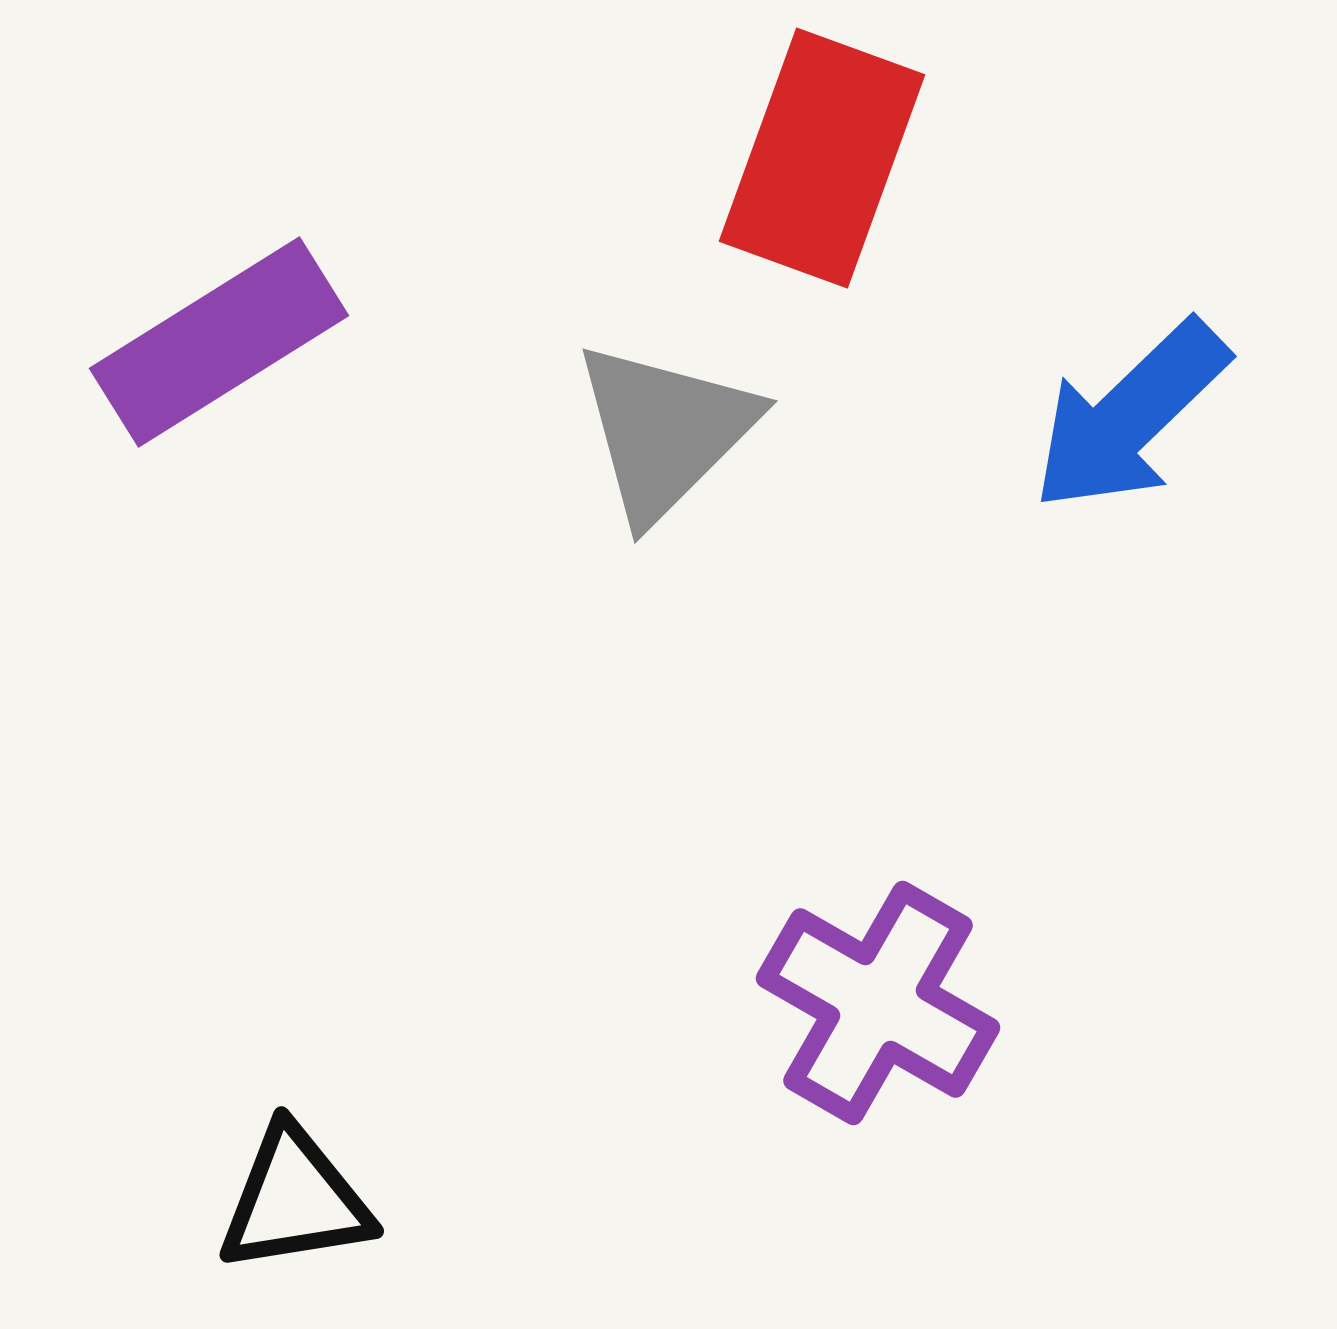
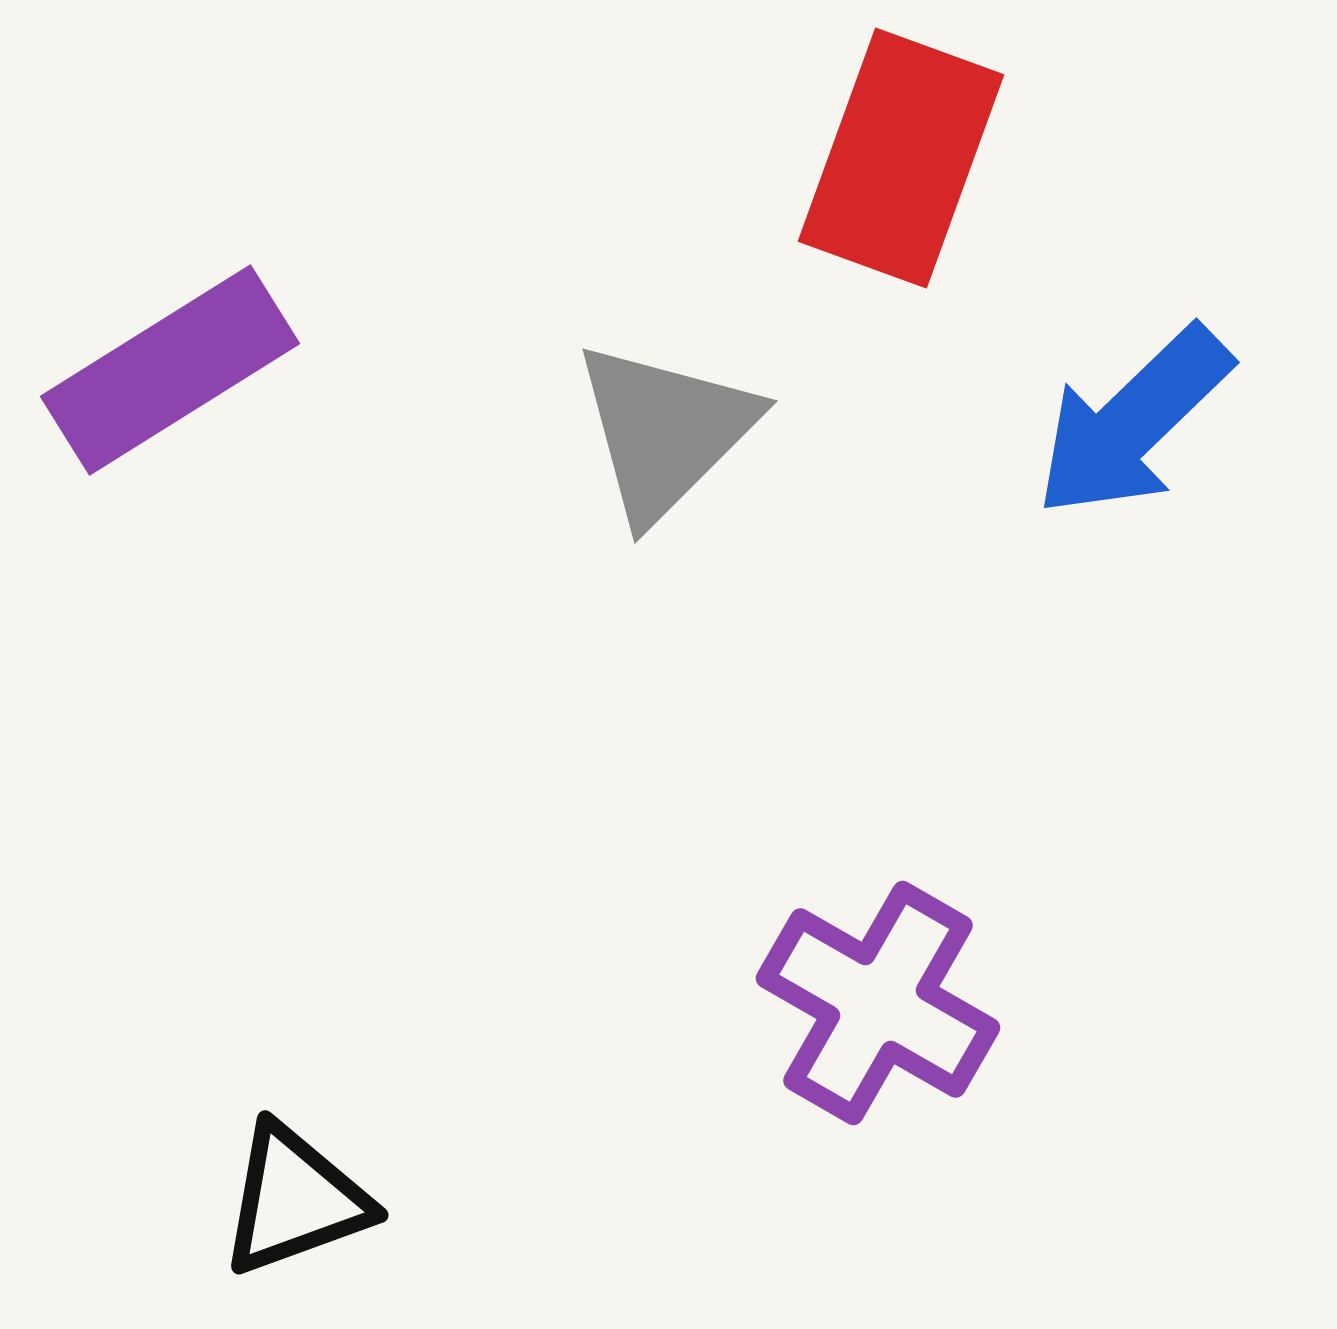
red rectangle: moved 79 px right
purple rectangle: moved 49 px left, 28 px down
blue arrow: moved 3 px right, 6 px down
black triangle: rotated 11 degrees counterclockwise
